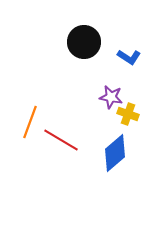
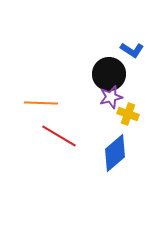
black circle: moved 25 px right, 32 px down
blue L-shape: moved 3 px right, 7 px up
purple star: rotated 25 degrees counterclockwise
orange line: moved 11 px right, 19 px up; rotated 72 degrees clockwise
red line: moved 2 px left, 4 px up
